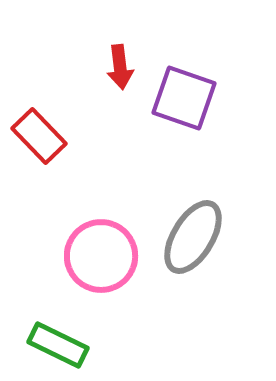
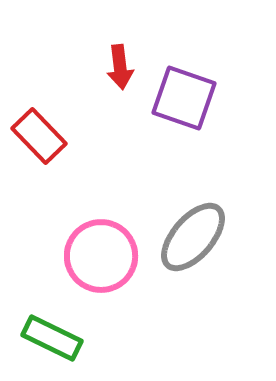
gray ellipse: rotated 10 degrees clockwise
green rectangle: moved 6 px left, 7 px up
